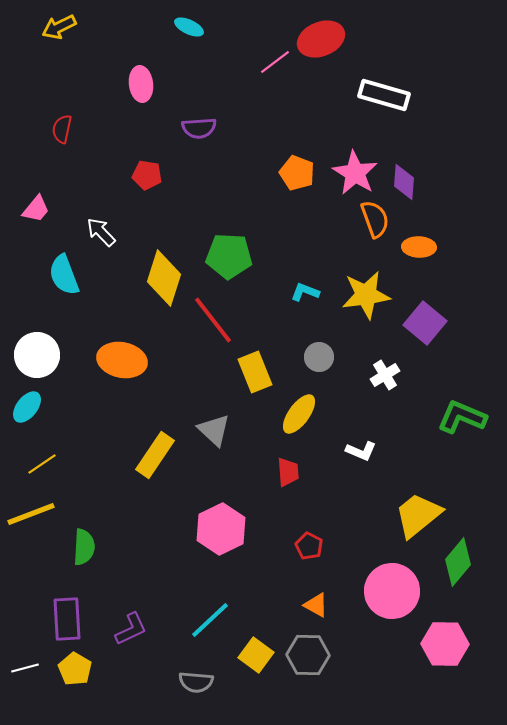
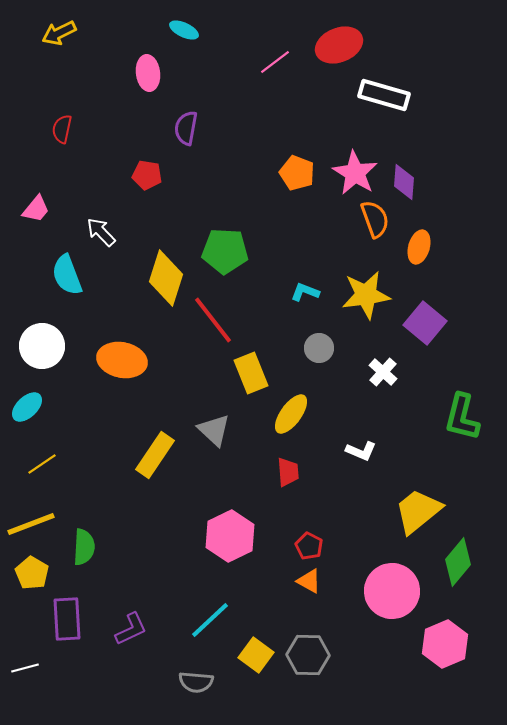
yellow arrow at (59, 27): moved 6 px down
cyan ellipse at (189, 27): moved 5 px left, 3 px down
red ellipse at (321, 39): moved 18 px right, 6 px down
pink ellipse at (141, 84): moved 7 px right, 11 px up
purple semicircle at (199, 128): moved 13 px left; rotated 104 degrees clockwise
orange ellipse at (419, 247): rotated 76 degrees counterclockwise
green pentagon at (229, 256): moved 4 px left, 5 px up
cyan semicircle at (64, 275): moved 3 px right
yellow diamond at (164, 278): moved 2 px right
white circle at (37, 355): moved 5 px right, 9 px up
gray circle at (319, 357): moved 9 px up
yellow rectangle at (255, 372): moved 4 px left, 1 px down
white cross at (385, 375): moved 2 px left, 3 px up; rotated 16 degrees counterclockwise
cyan ellipse at (27, 407): rotated 8 degrees clockwise
yellow ellipse at (299, 414): moved 8 px left
green L-shape at (462, 417): rotated 99 degrees counterclockwise
yellow line at (31, 514): moved 10 px down
yellow trapezoid at (418, 515): moved 4 px up
pink hexagon at (221, 529): moved 9 px right, 7 px down
orange triangle at (316, 605): moved 7 px left, 24 px up
pink hexagon at (445, 644): rotated 24 degrees counterclockwise
yellow pentagon at (75, 669): moved 43 px left, 96 px up
